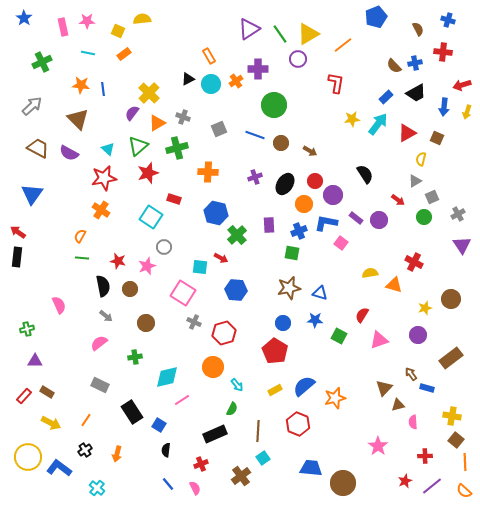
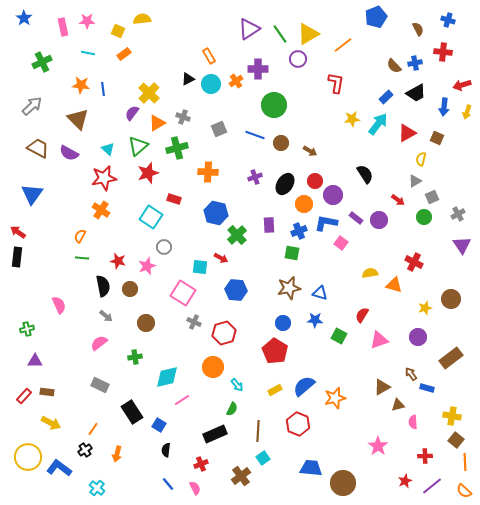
purple circle at (418, 335): moved 2 px down
brown triangle at (384, 388): moved 2 px left, 1 px up; rotated 18 degrees clockwise
brown rectangle at (47, 392): rotated 24 degrees counterclockwise
orange line at (86, 420): moved 7 px right, 9 px down
